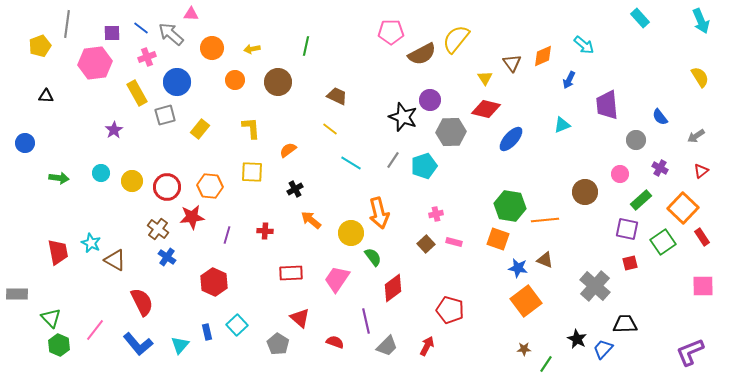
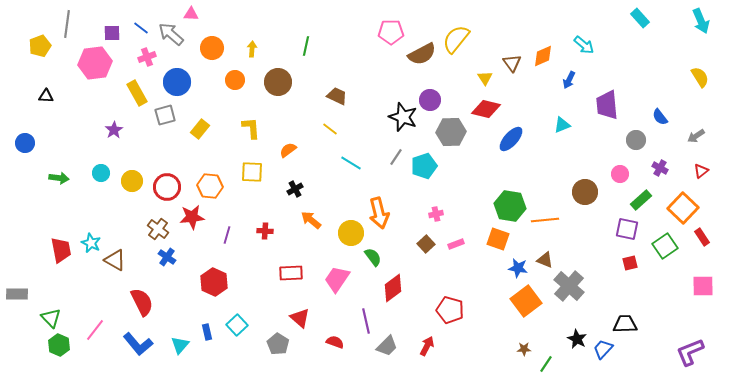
yellow arrow at (252, 49): rotated 105 degrees clockwise
gray line at (393, 160): moved 3 px right, 3 px up
pink rectangle at (454, 242): moved 2 px right, 2 px down; rotated 35 degrees counterclockwise
green square at (663, 242): moved 2 px right, 4 px down
red trapezoid at (58, 252): moved 3 px right, 2 px up
gray cross at (595, 286): moved 26 px left
